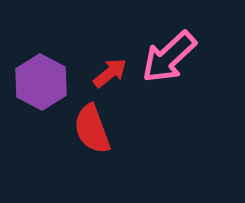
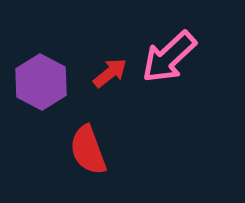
red semicircle: moved 4 px left, 21 px down
